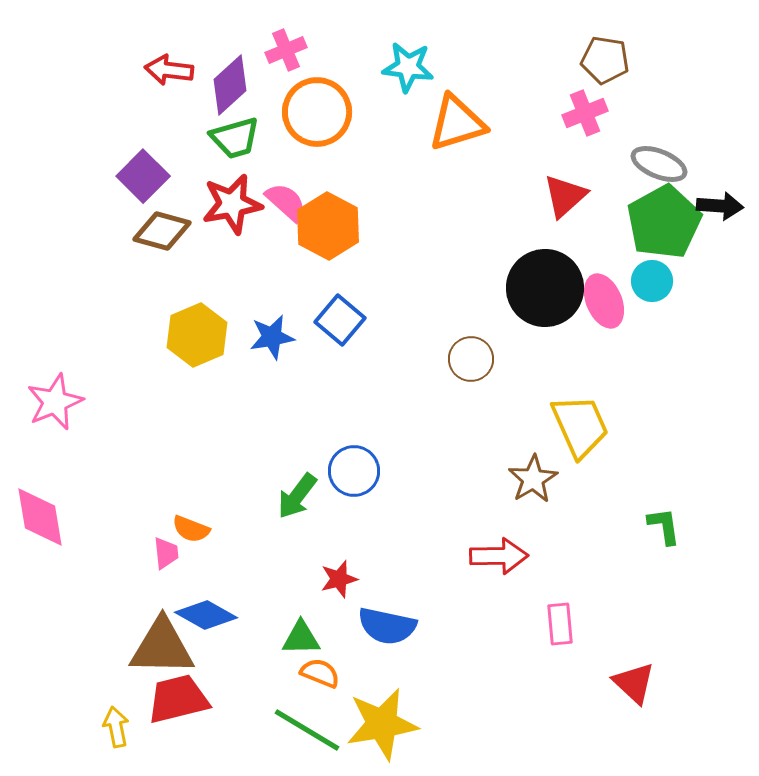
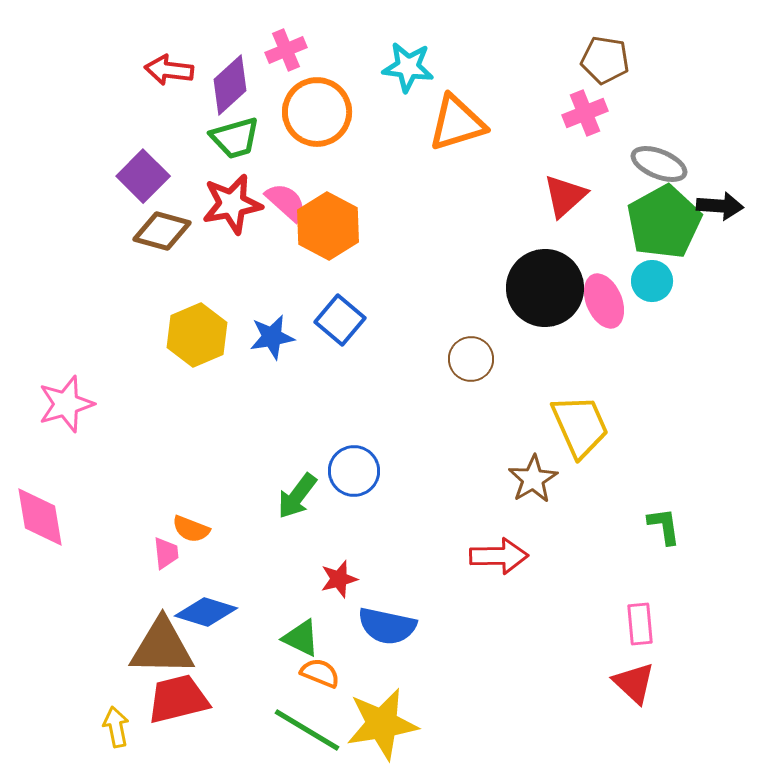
pink star at (55, 402): moved 11 px right, 2 px down; rotated 6 degrees clockwise
blue diamond at (206, 615): moved 3 px up; rotated 12 degrees counterclockwise
pink rectangle at (560, 624): moved 80 px right
green triangle at (301, 638): rotated 27 degrees clockwise
